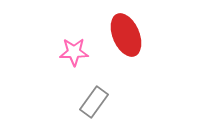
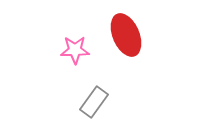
pink star: moved 1 px right, 2 px up
